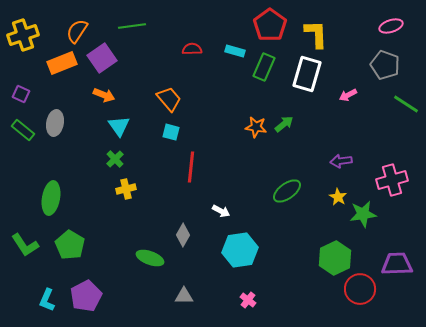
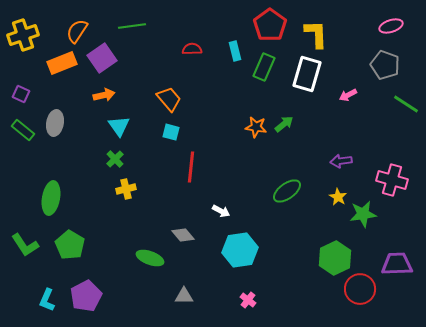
cyan rectangle at (235, 51): rotated 60 degrees clockwise
orange arrow at (104, 95): rotated 35 degrees counterclockwise
pink cross at (392, 180): rotated 32 degrees clockwise
gray diamond at (183, 235): rotated 70 degrees counterclockwise
